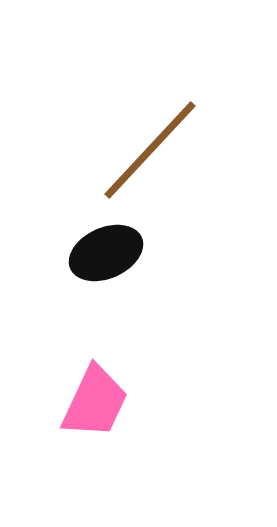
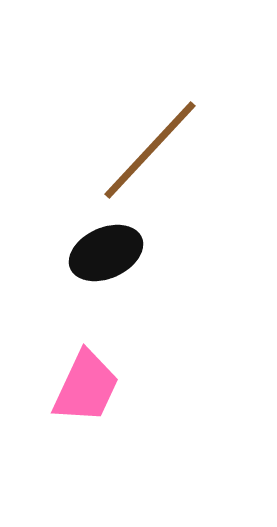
pink trapezoid: moved 9 px left, 15 px up
